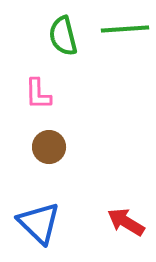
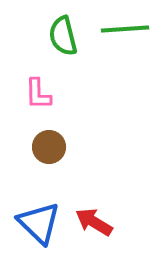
red arrow: moved 32 px left
